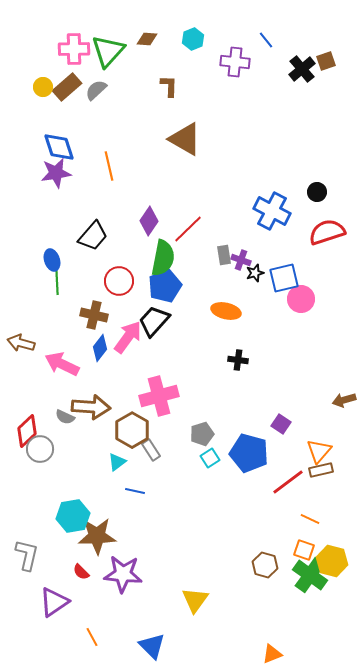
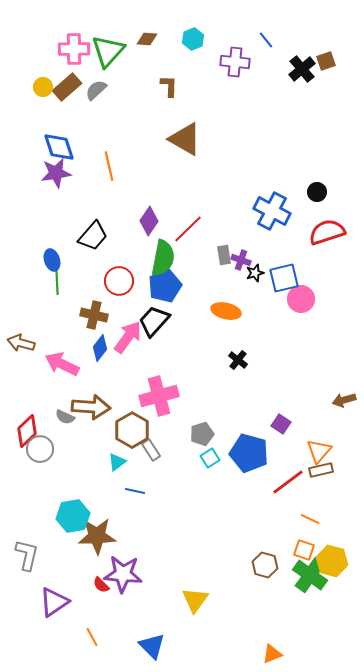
black cross at (238, 360): rotated 30 degrees clockwise
red semicircle at (81, 572): moved 20 px right, 13 px down
